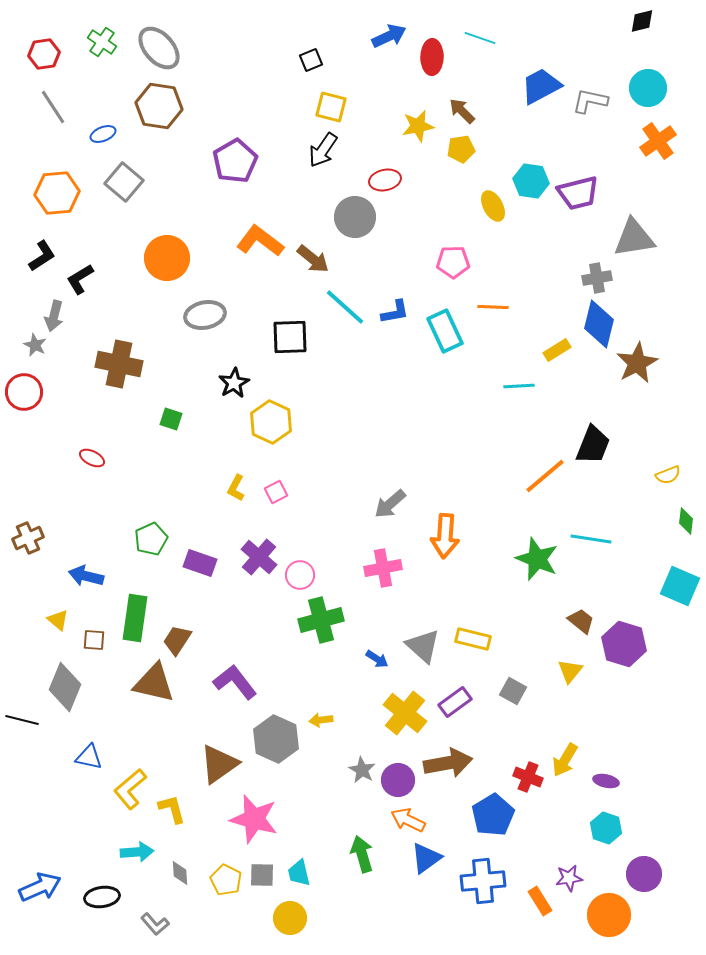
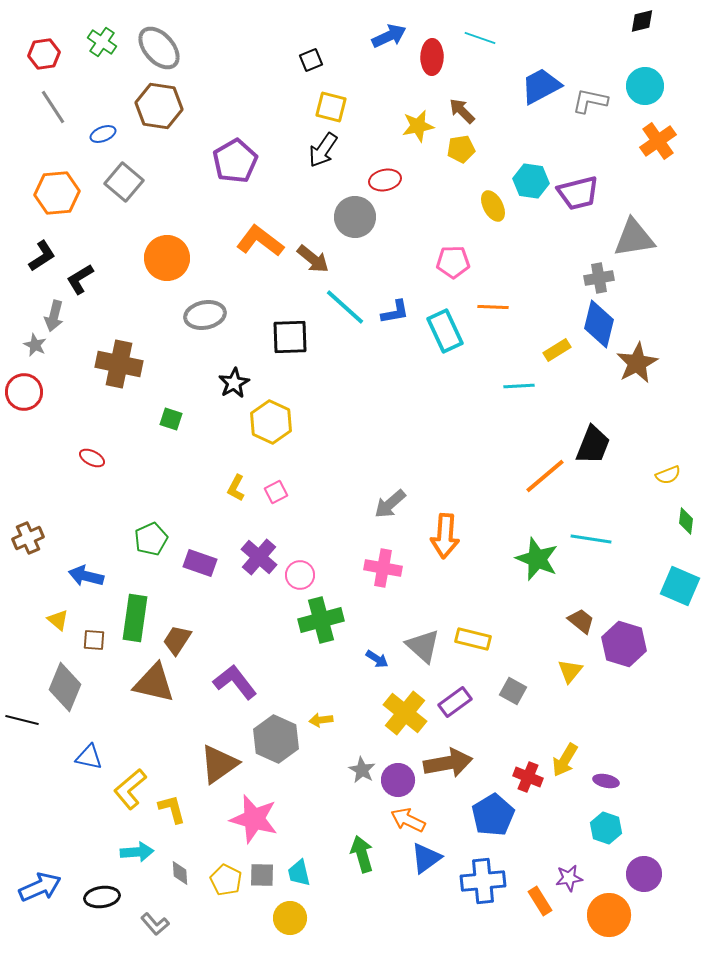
cyan circle at (648, 88): moved 3 px left, 2 px up
gray cross at (597, 278): moved 2 px right
pink cross at (383, 568): rotated 21 degrees clockwise
